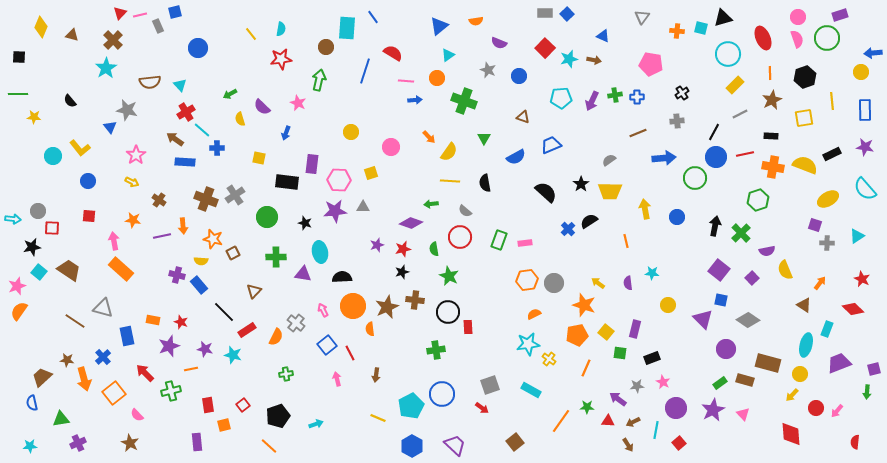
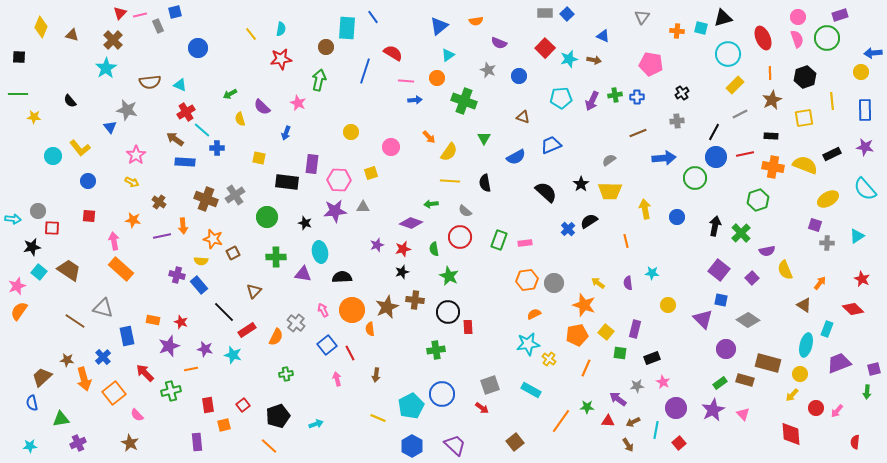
cyan triangle at (180, 85): rotated 24 degrees counterclockwise
brown cross at (159, 200): moved 2 px down
orange circle at (353, 306): moved 1 px left, 4 px down
